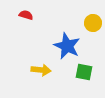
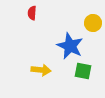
red semicircle: moved 6 px right, 2 px up; rotated 104 degrees counterclockwise
blue star: moved 3 px right
green square: moved 1 px left, 1 px up
